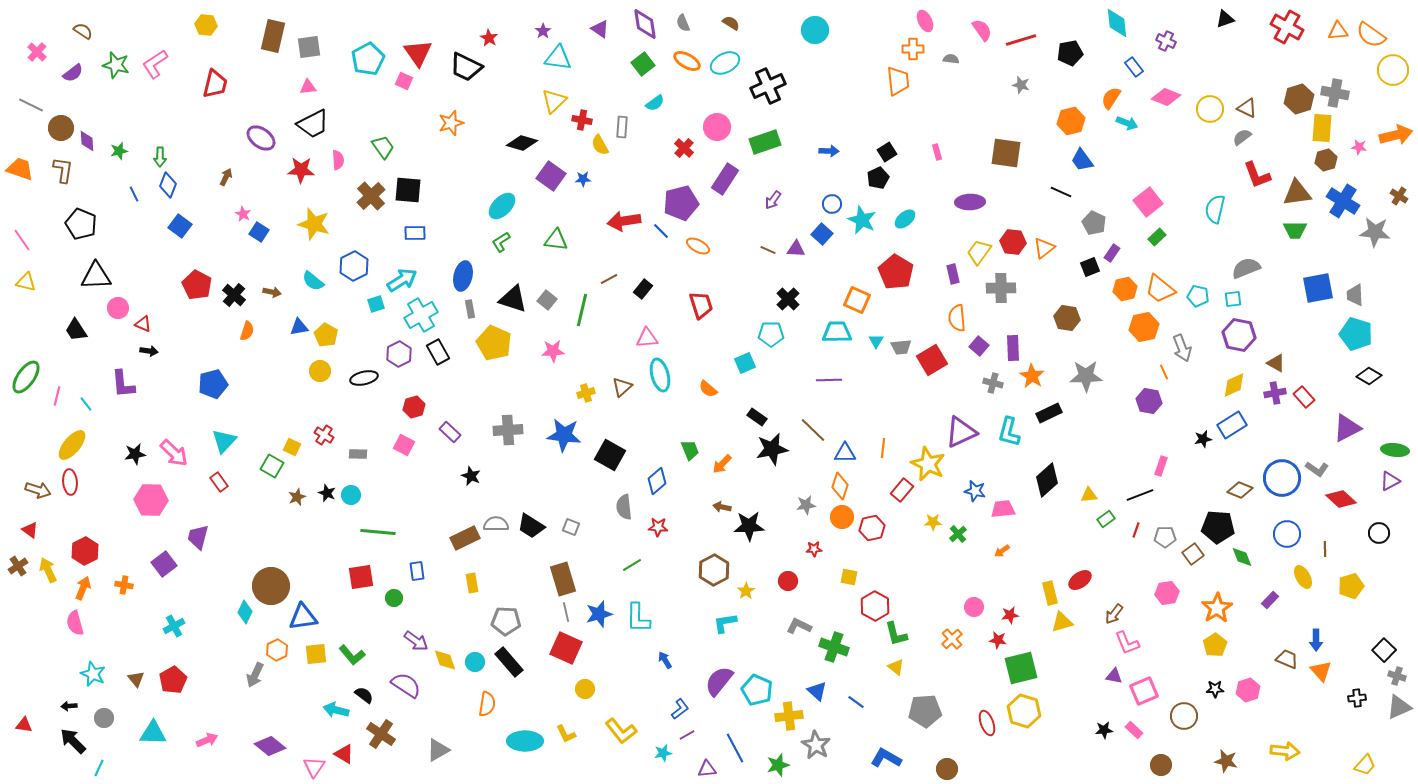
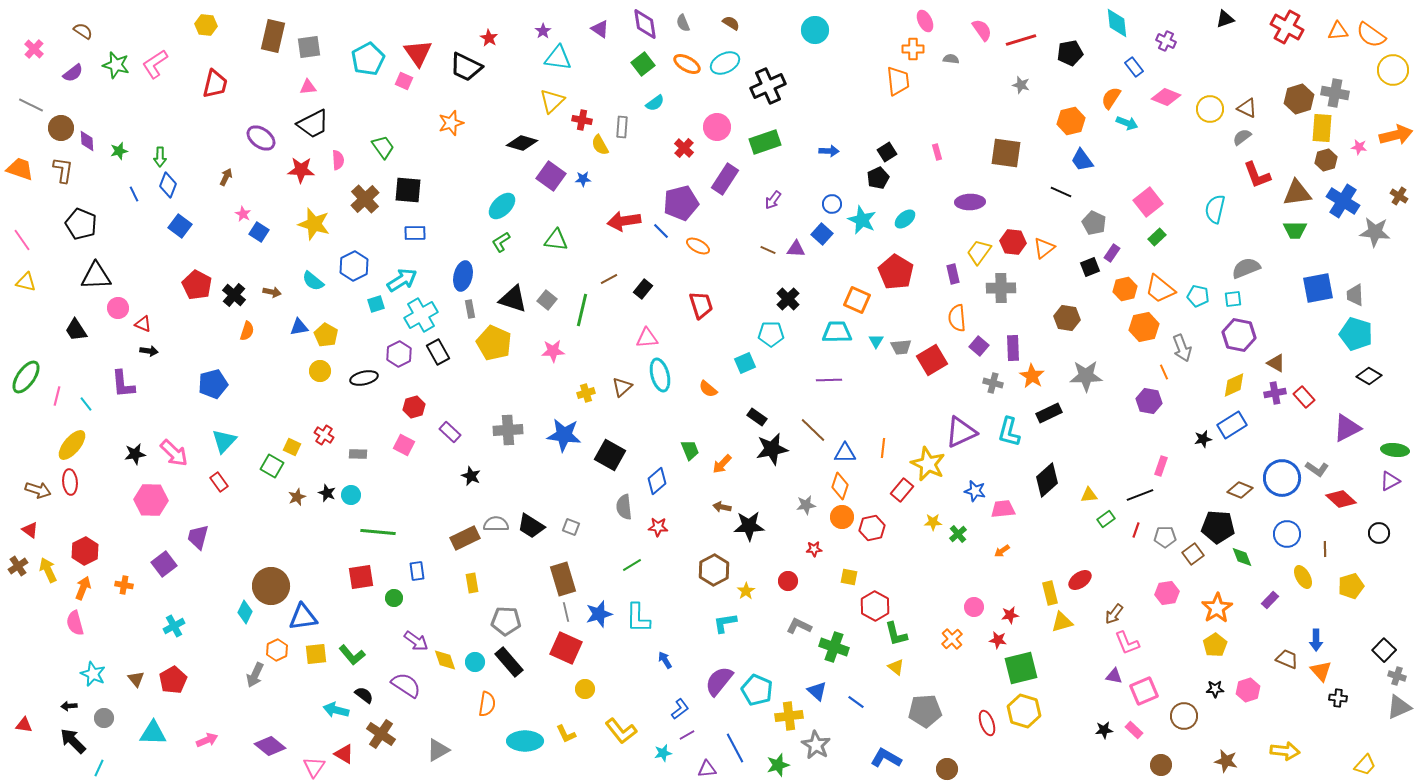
pink cross at (37, 52): moved 3 px left, 3 px up
orange ellipse at (687, 61): moved 3 px down
yellow triangle at (554, 101): moved 2 px left
brown cross at (371, 196): moved 6 px left, 3 px down
black cross at (1357, 698): moved 19 px left; rotated 12 degrees clockwise
